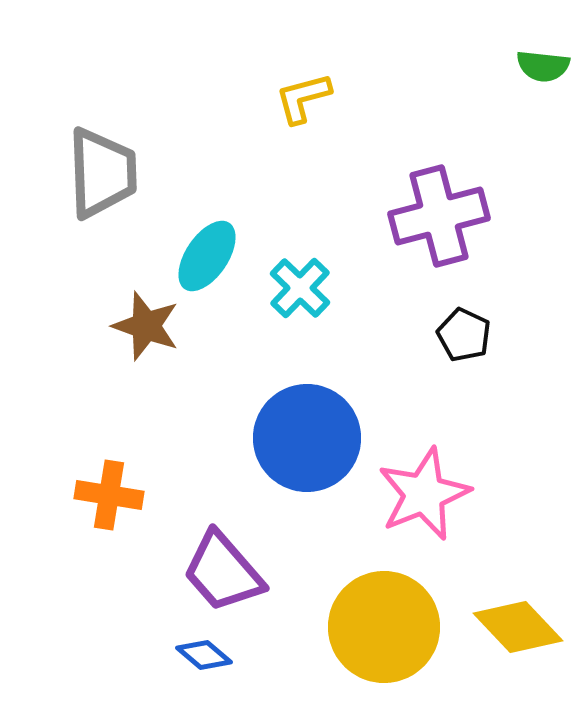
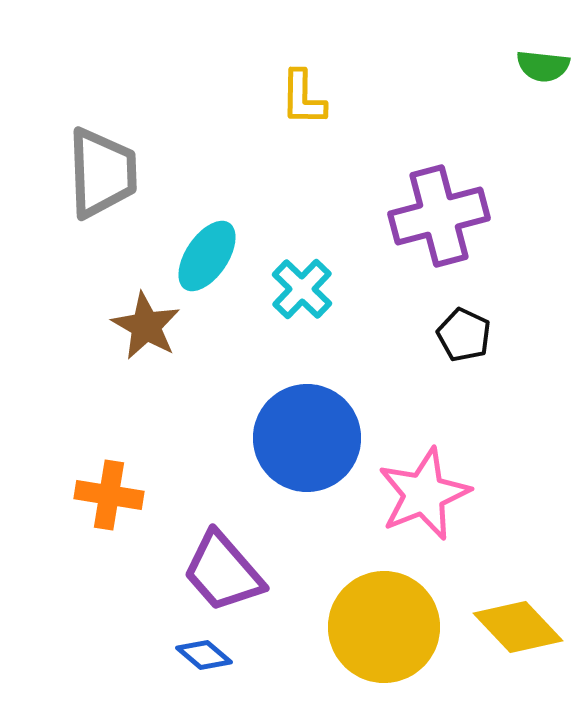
yellow L-shape: rotated 74 degrees counterclockwise
cyan cross: moved 2 px right, 1 px down
brown star: rotated 10 degrees clockwise
